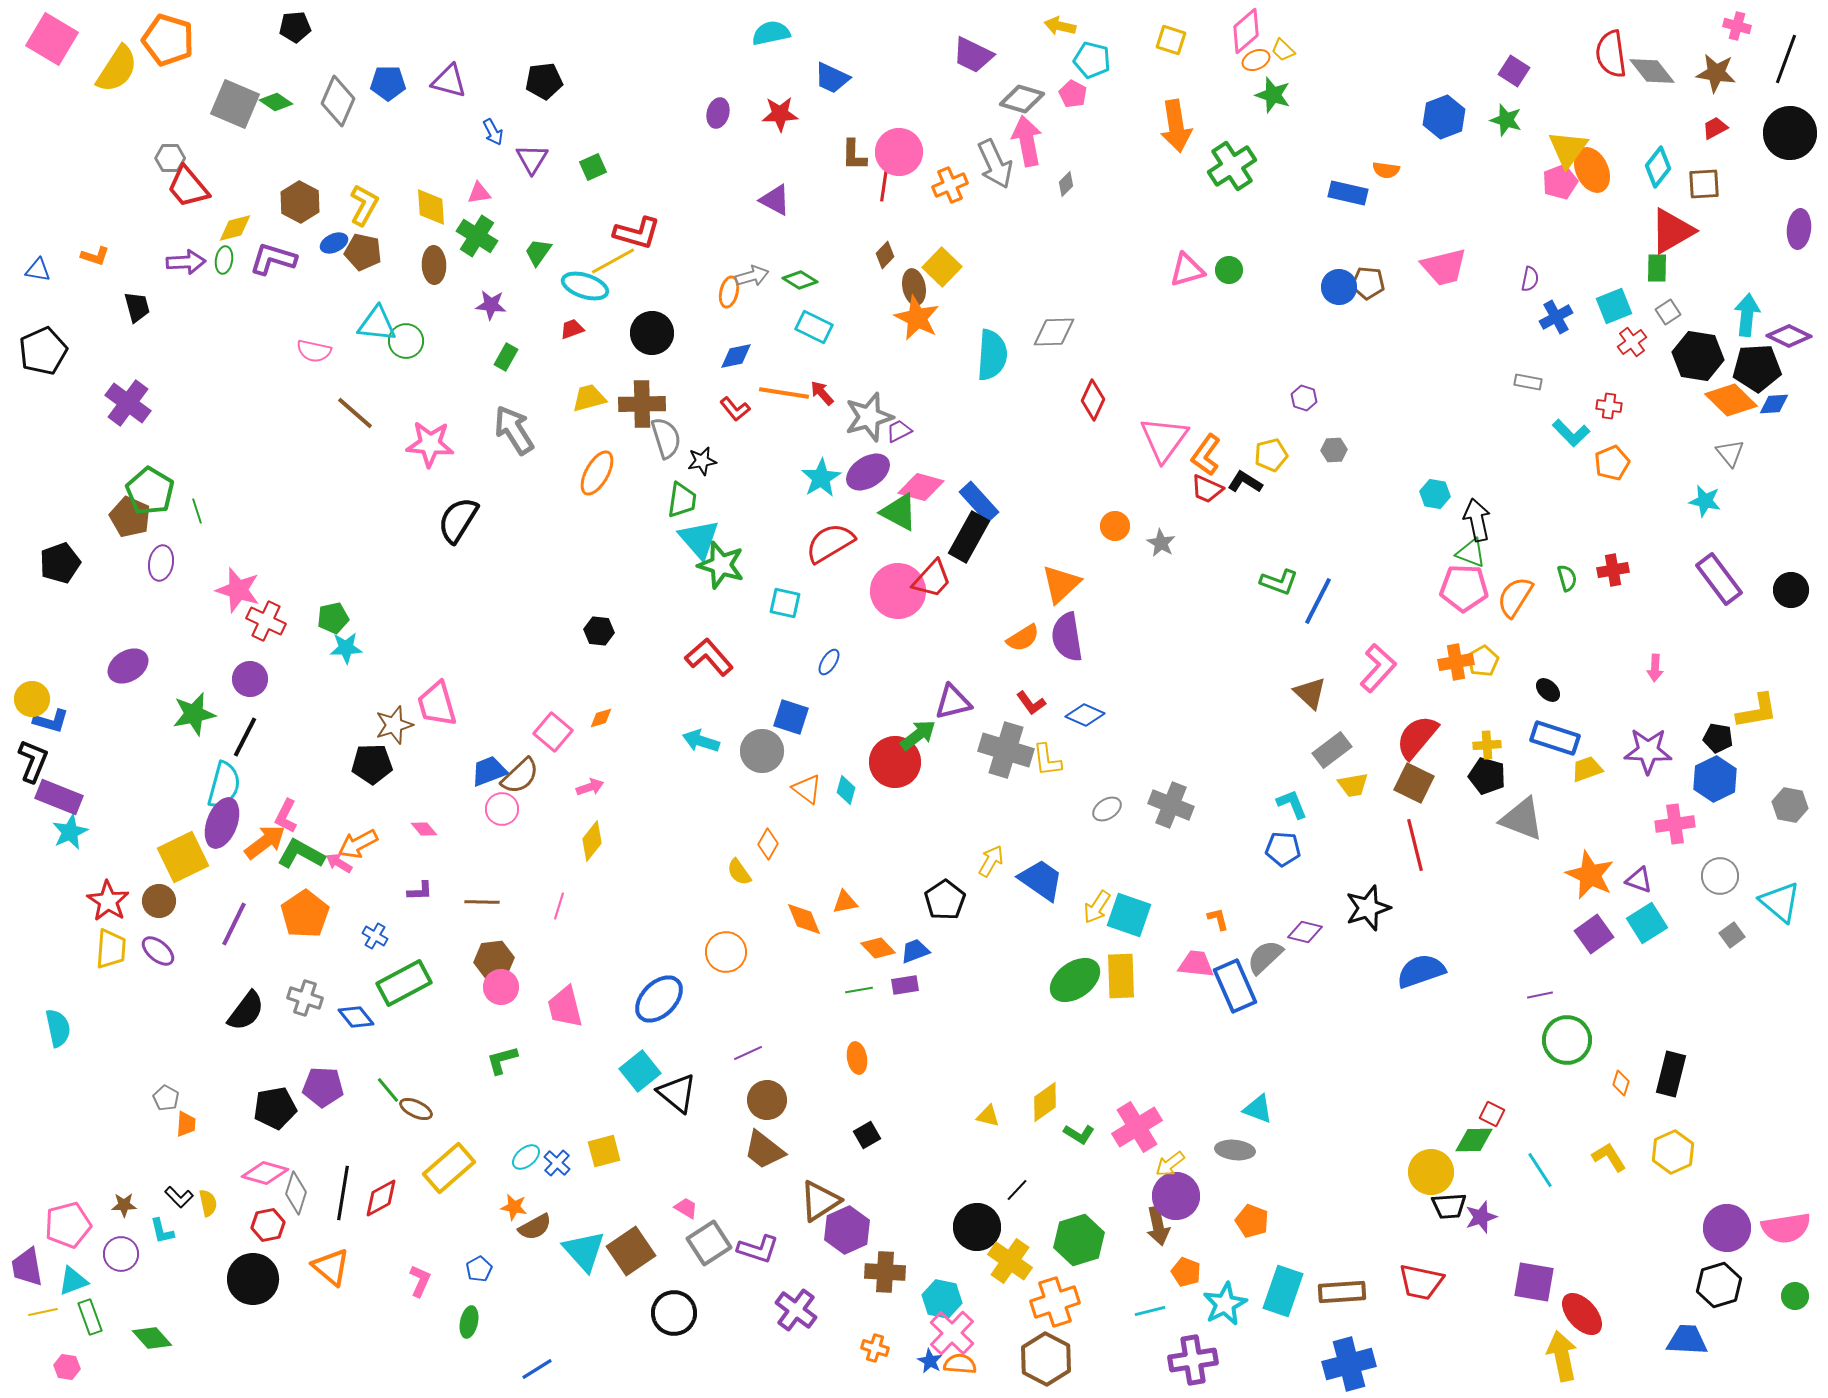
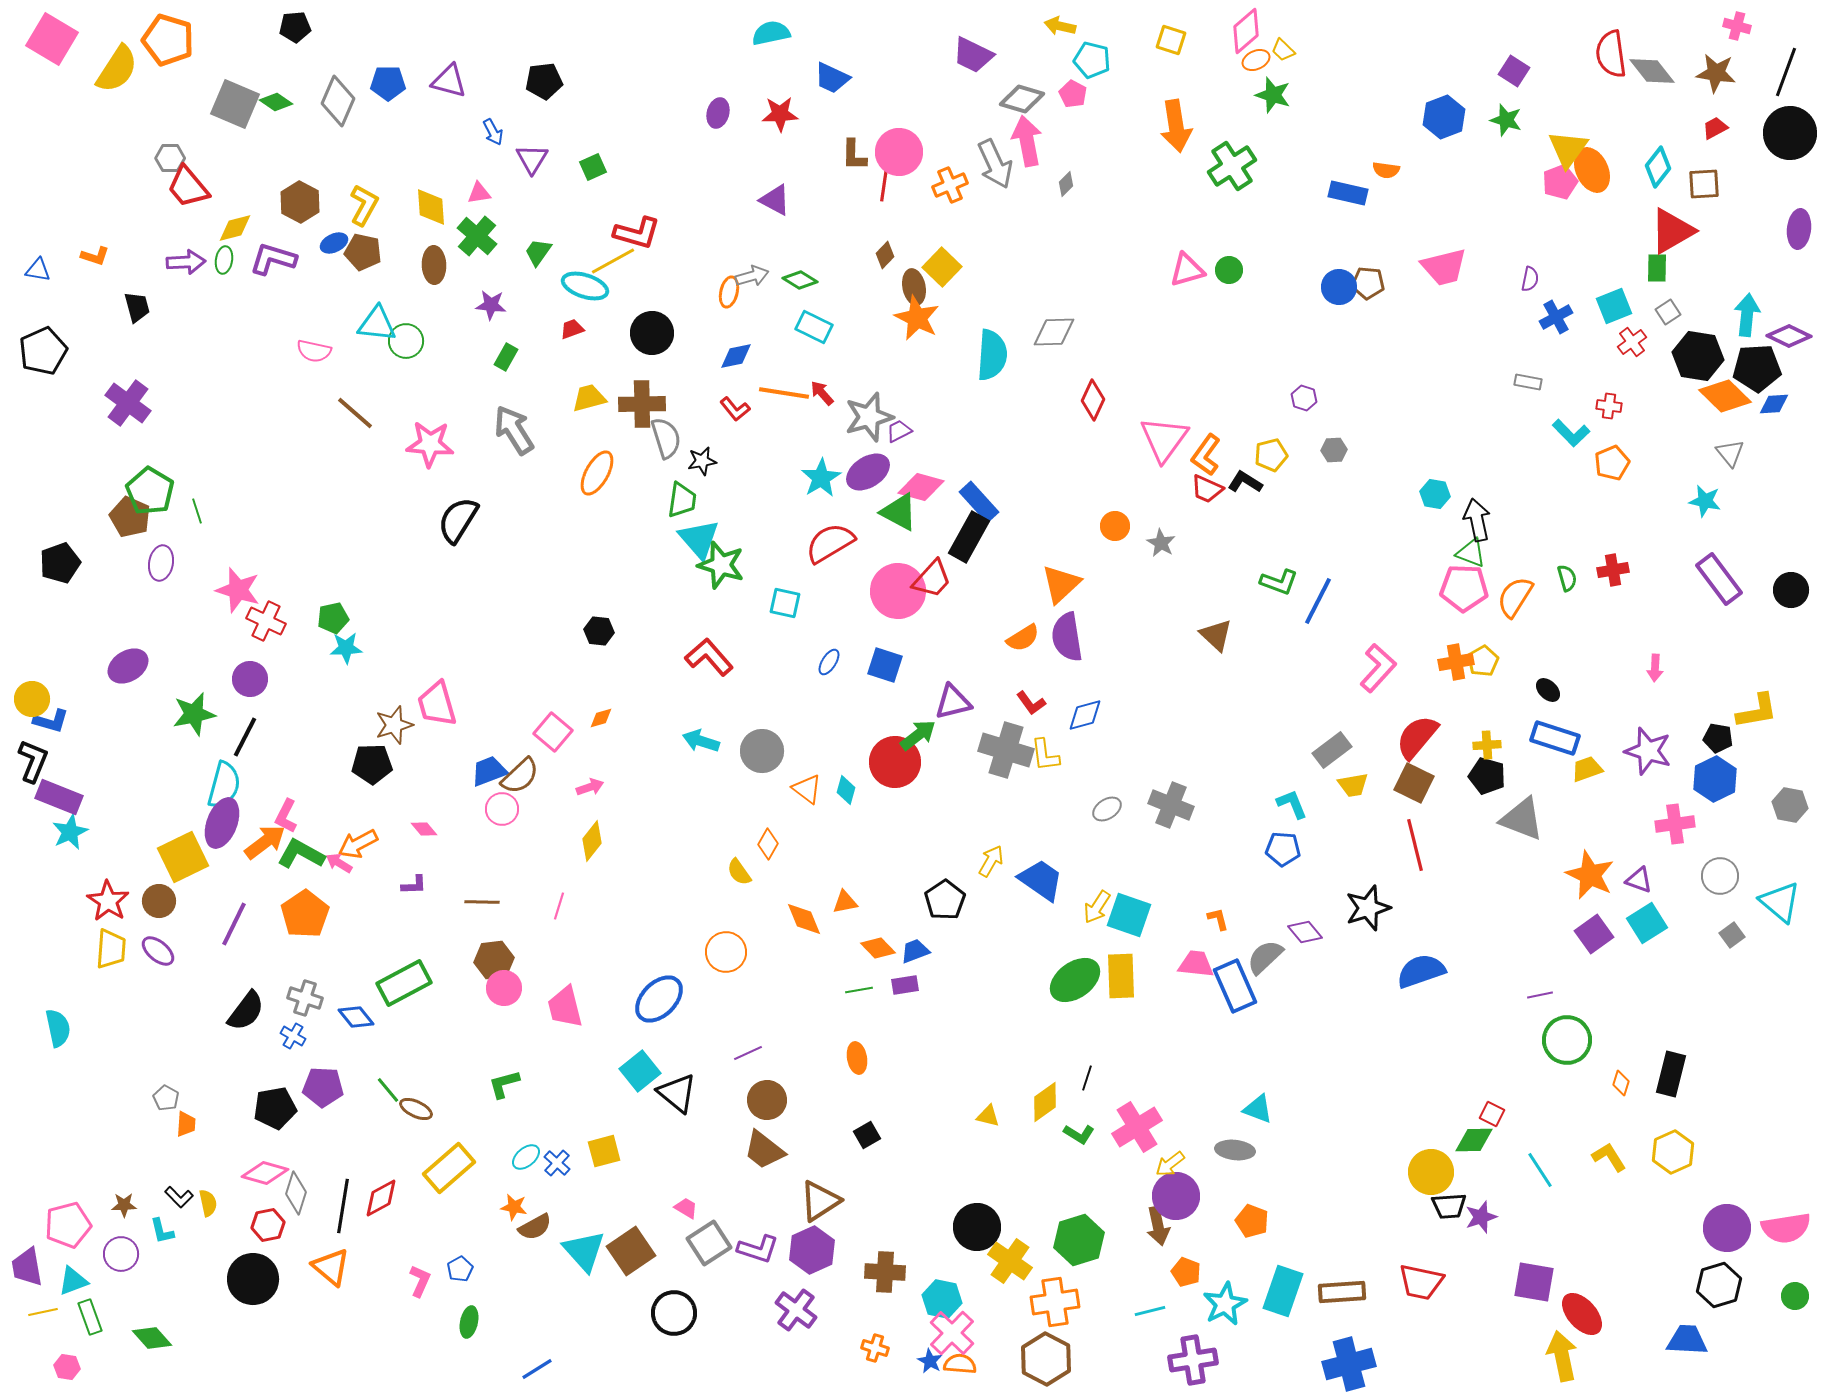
black line at (1786, 59): moved 13 px down
green cross at (477, 236): rotated 9 degrees clockwise
orange diamond at (1731, 400): moved 6 px left, 4 px up
brown triangle at (1310, 693): moved 94 px left, 58 px up
blue diamond at (1085, 715): rotated 39 degrees counterclockwise
blue square at (791, 717): moved 94 px right, 52 px up
purple star at (1648, 751): rotated 15 degrees clockwise
yellow L-shape at (1047, 760): moved 2 px left, 5 px up
purple L-shape at (420, 891): moved 6 px left, 6 px up
purple diamond at (1305, 932): rotated 36 degrees clockwise
blue cross at (375, 936): moved 82 px left, 100 px down
pink circle at (501, 987): moved 3 px right, 1 px down
green L-shape at (502, 1060): moved 2 px right, 24 px down
black line at (1017, 1190): moved 70 px right, 112 px up; rotated 25 degrees counterclockwise
black line at (343, 1193): moved 13 px down
purple hexagon at (847, 1230): moved 35 px left, 20 px down
blue pentagon at (479, 1269): moved 19 px left
orange cross at (1055, 1302): rotated 9 degrees clockwise
